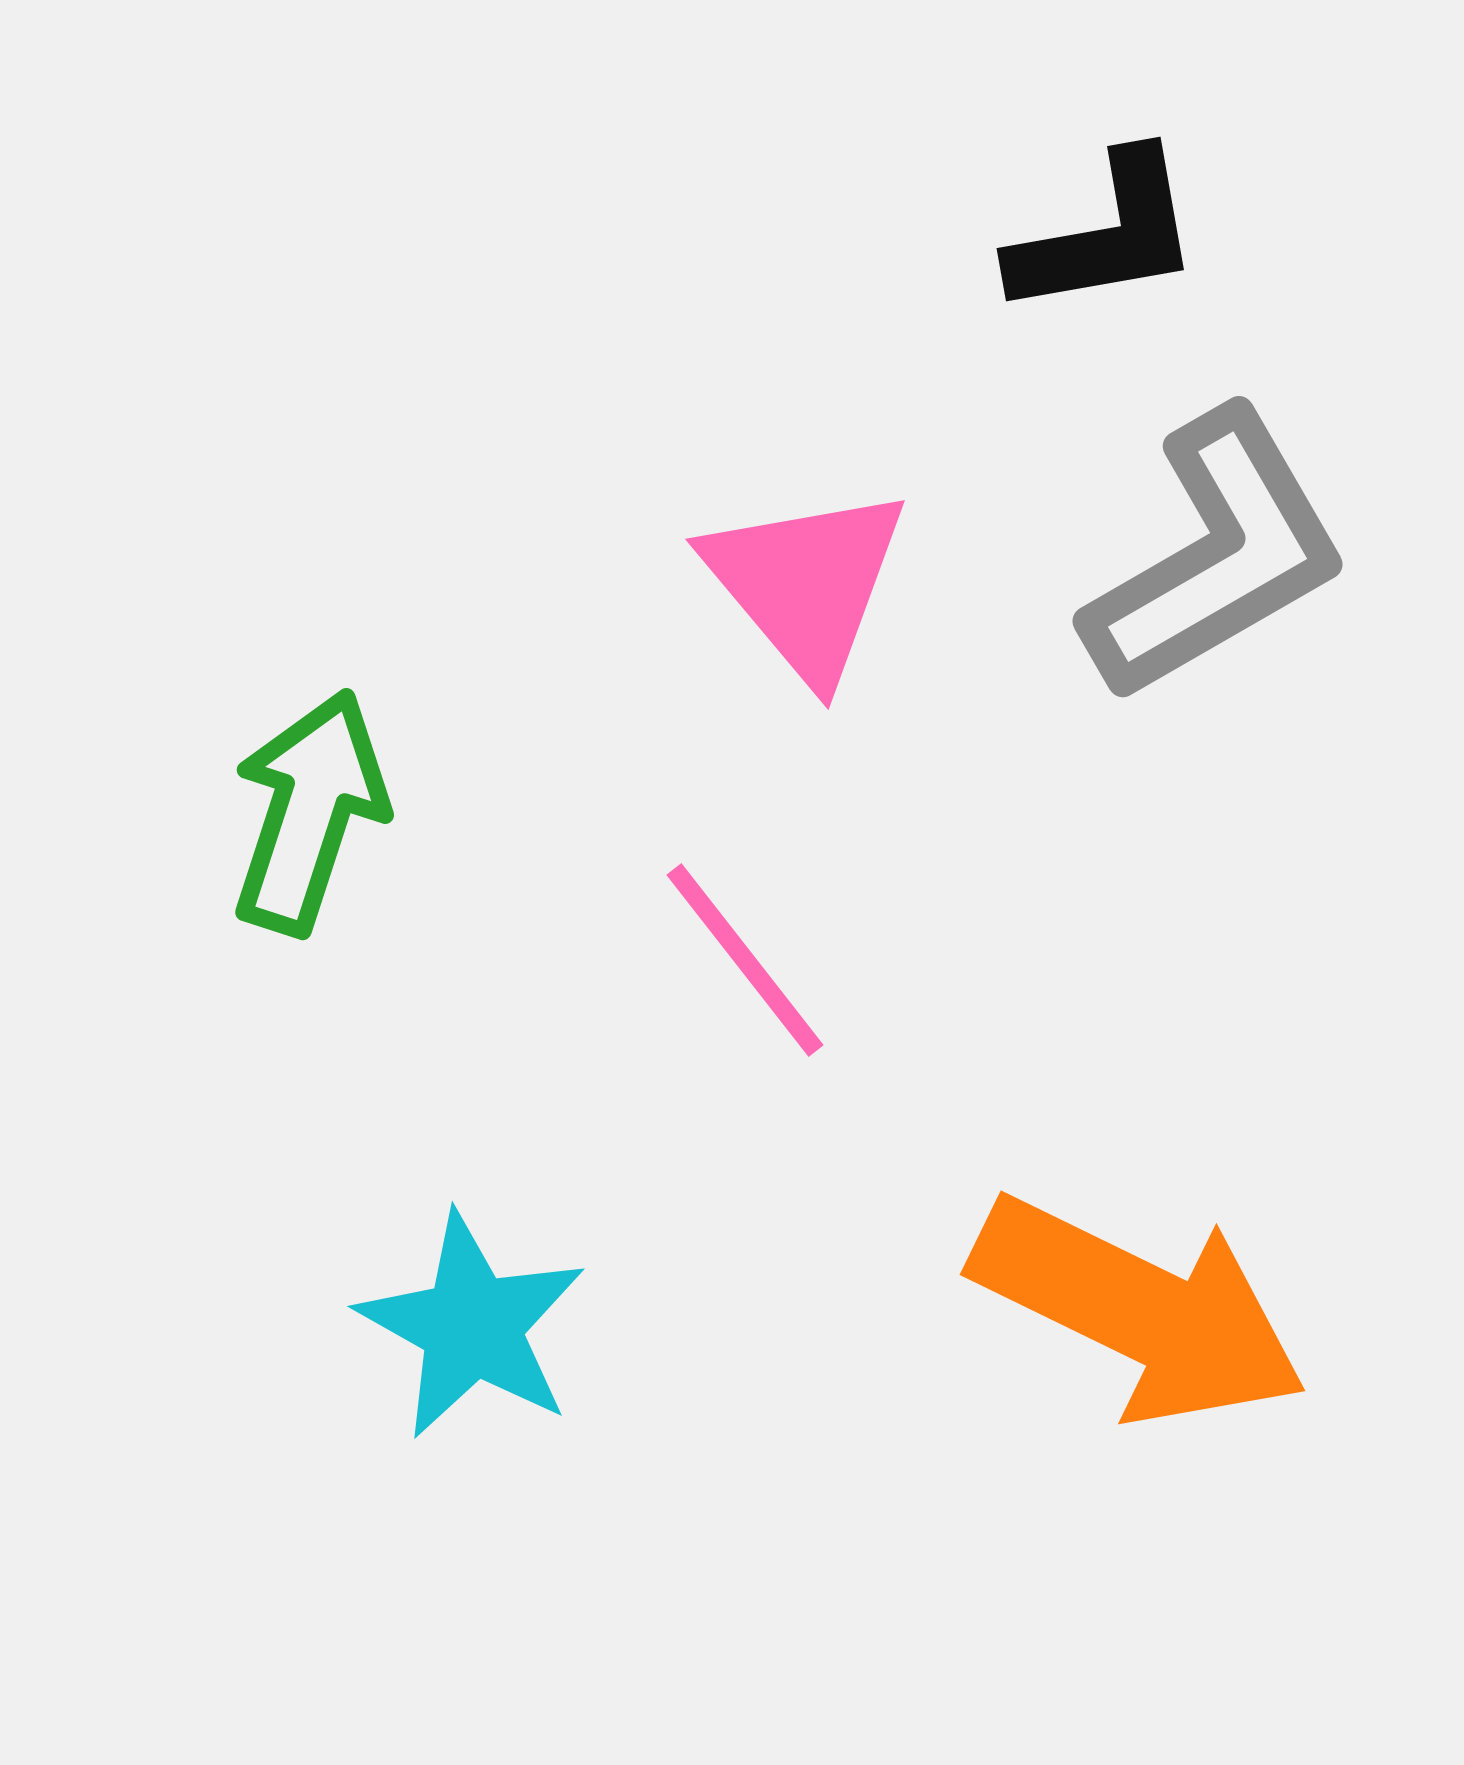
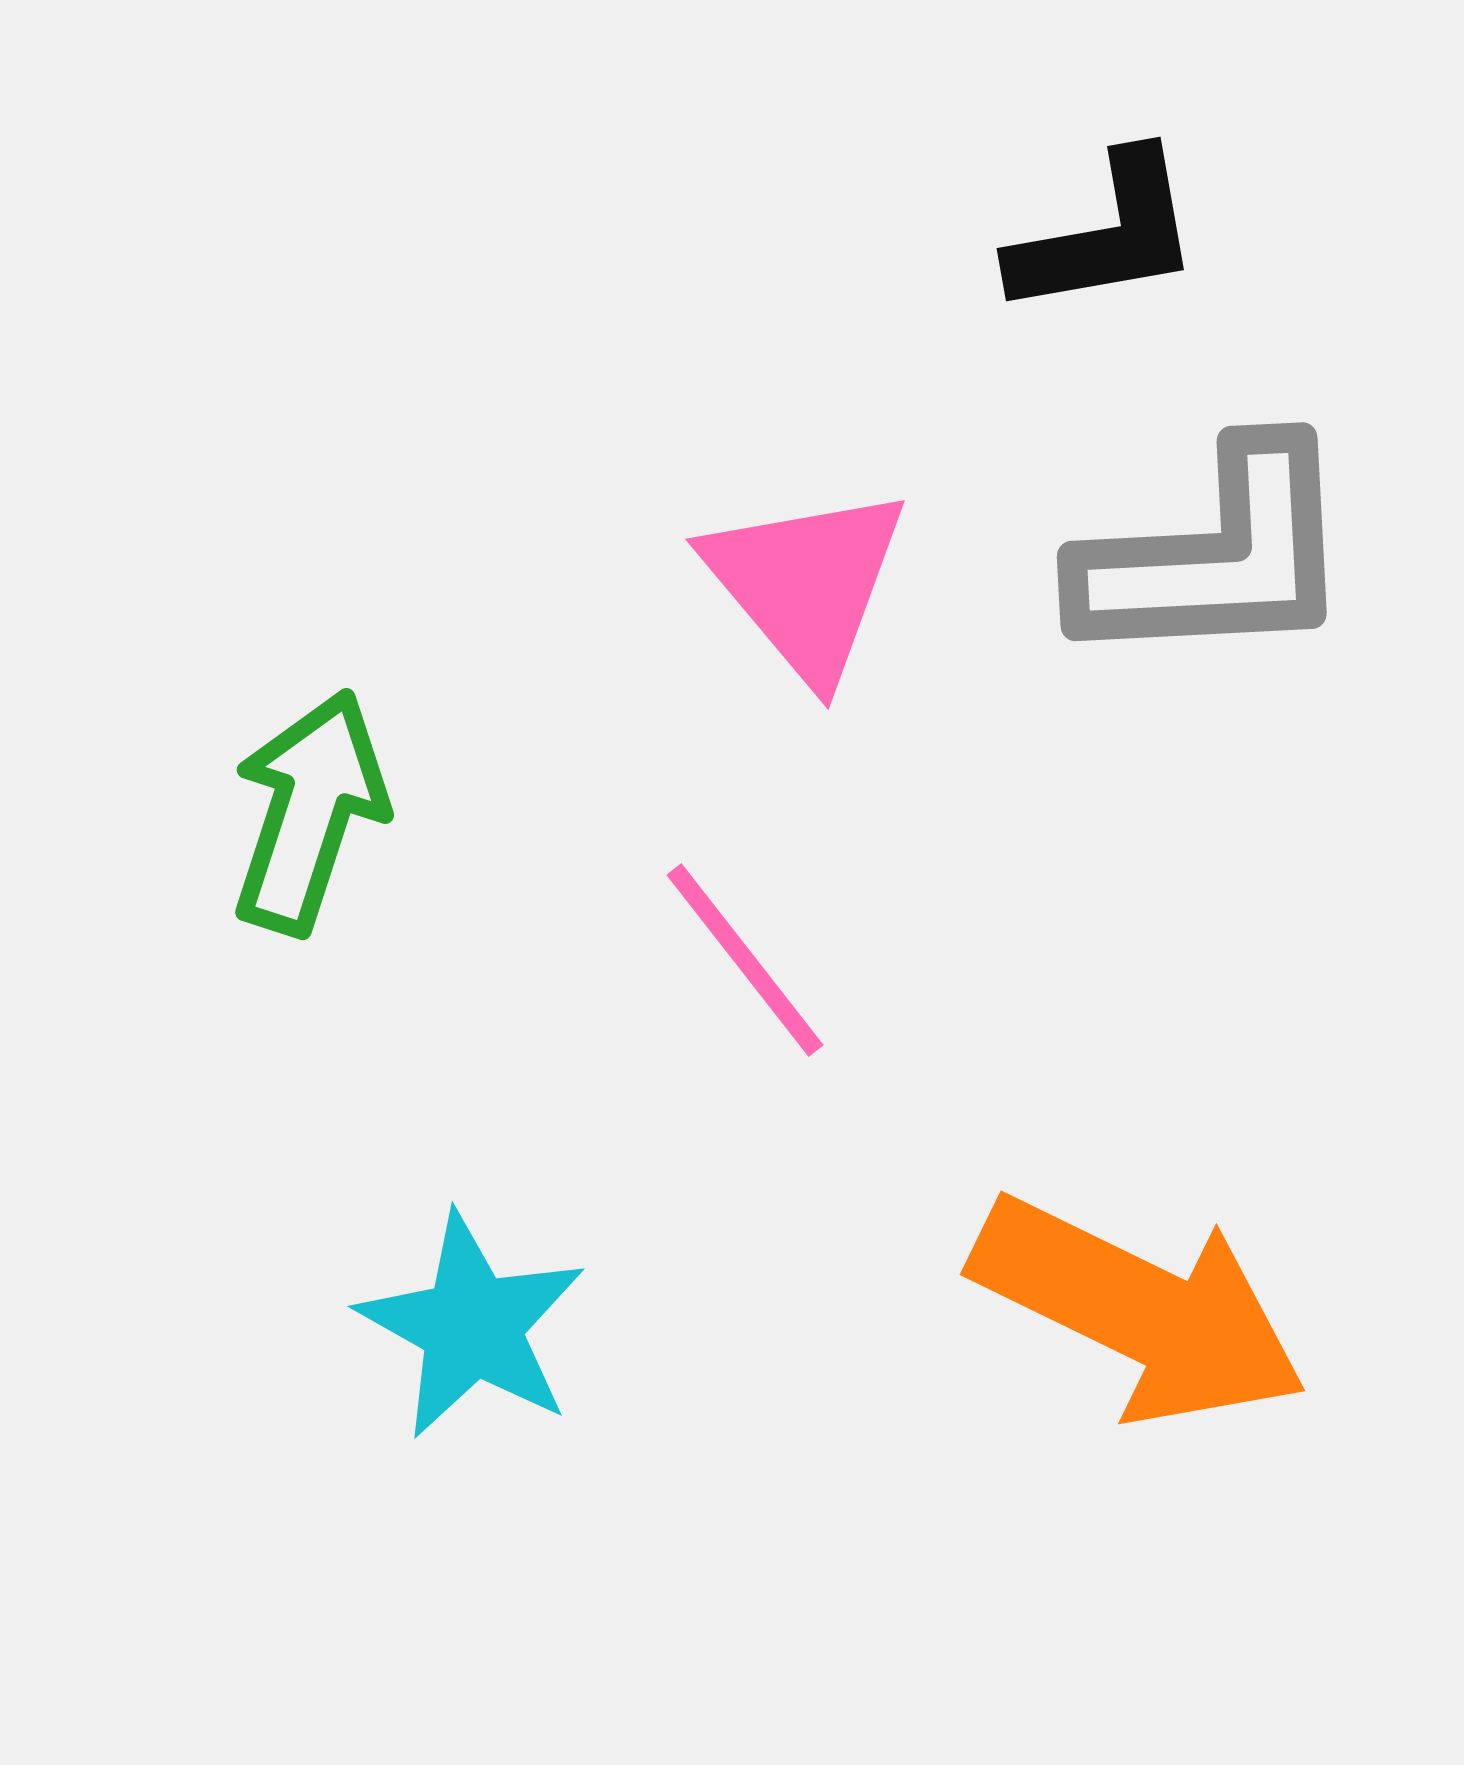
gray L-shape: rotated 27 degrees clockwise
